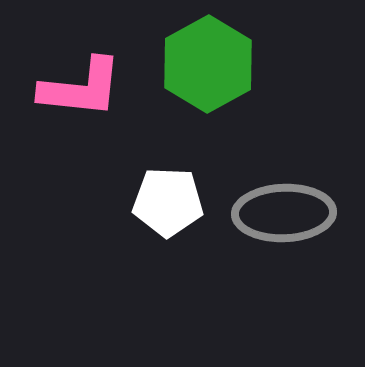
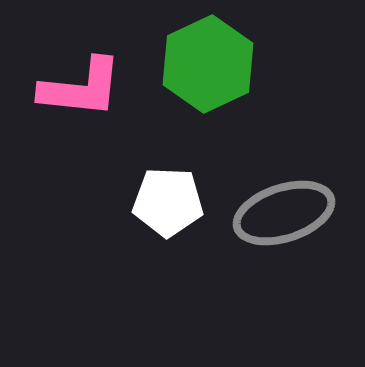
green hexagon: rotated 4 degrees clockwise
gray ellipse: rotated 16 degrees counterclockwise
